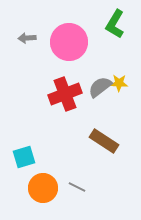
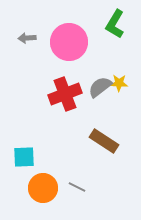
cyan square: rotated 15 degrees clockwise
